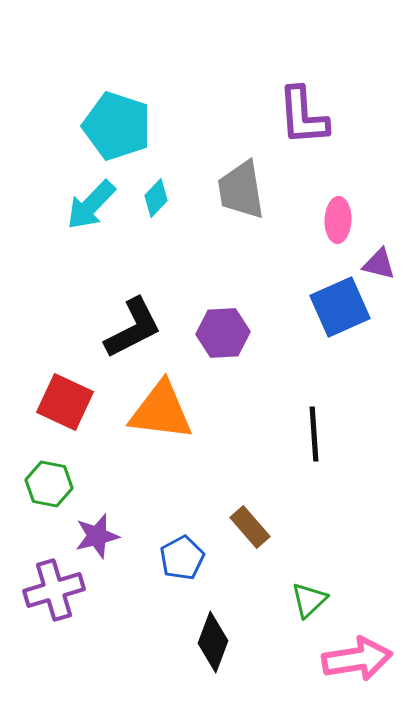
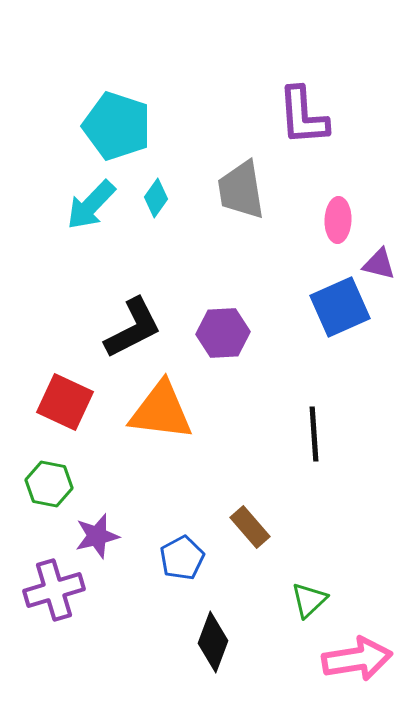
cyan diamond: rotated 9 degrees counterclockwise
